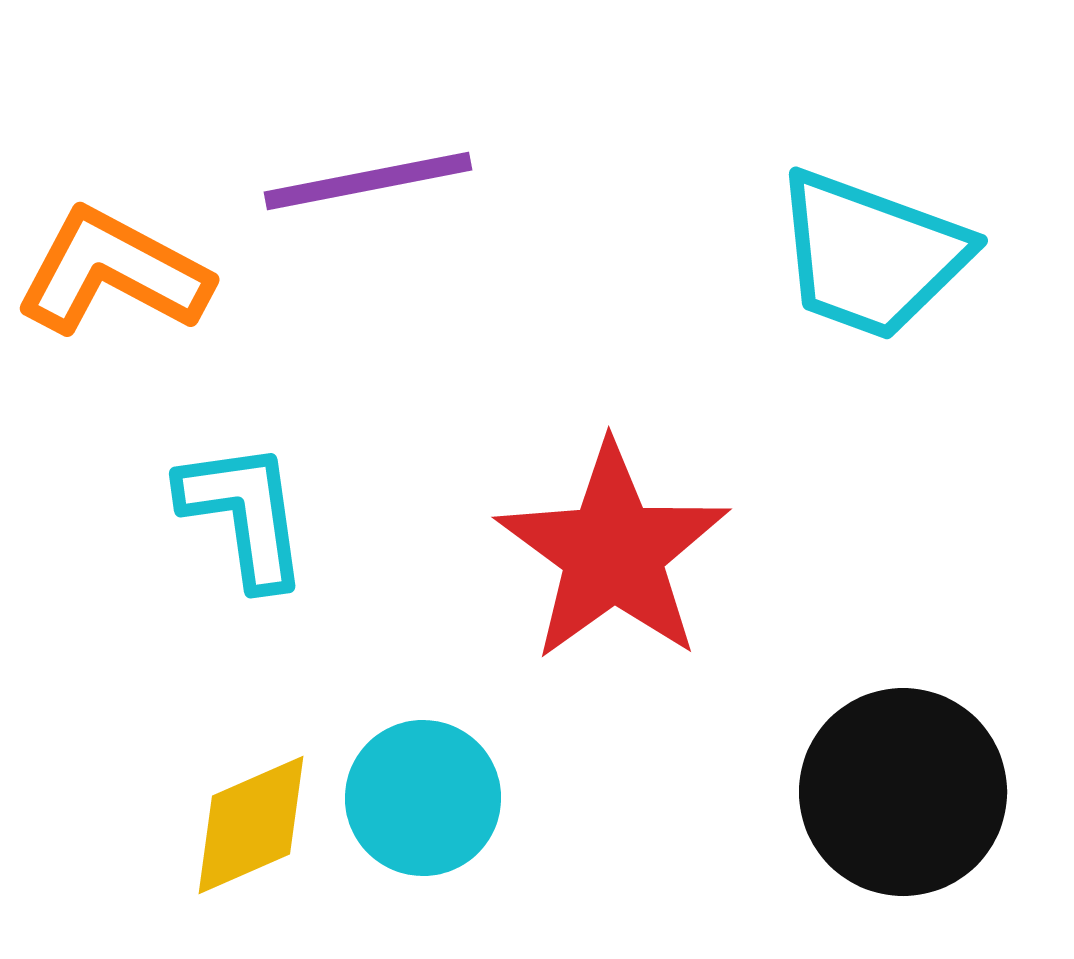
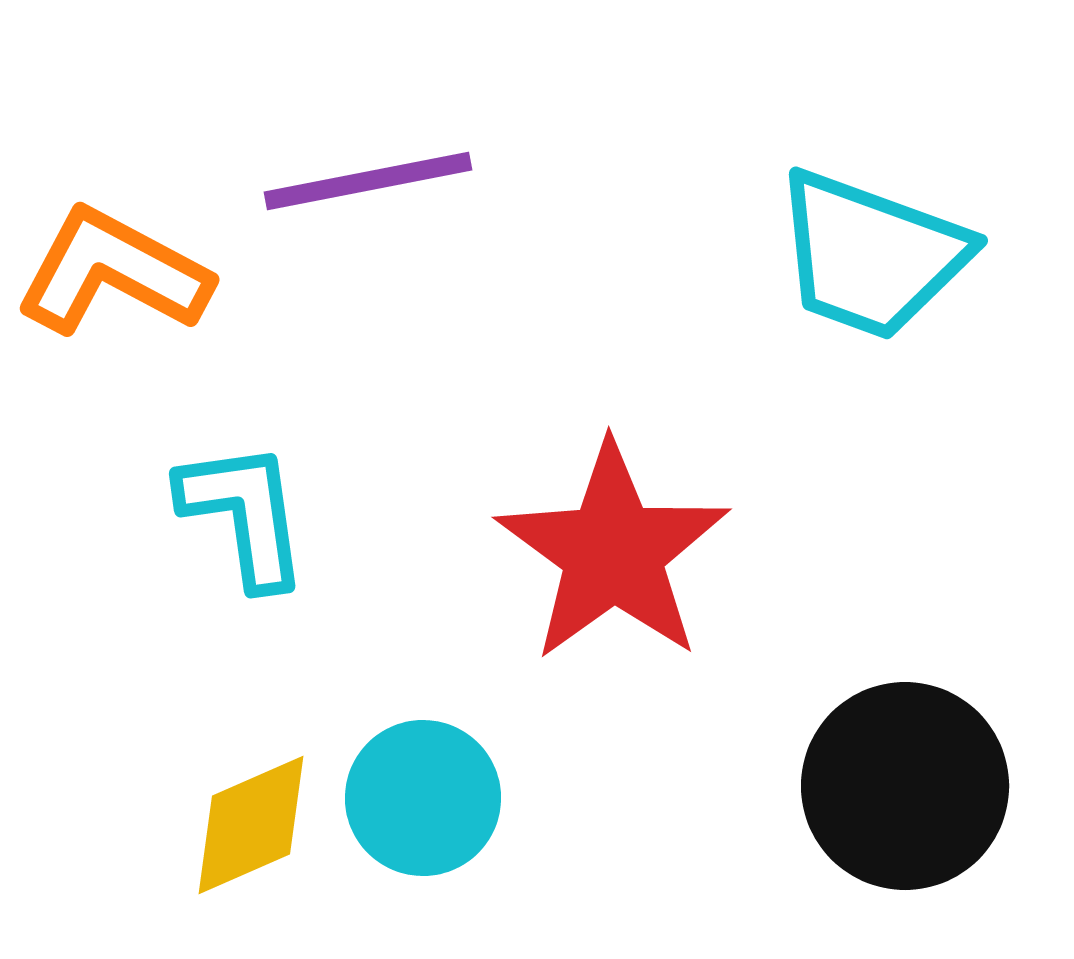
black circle: moved 2 px right, 6 px up
